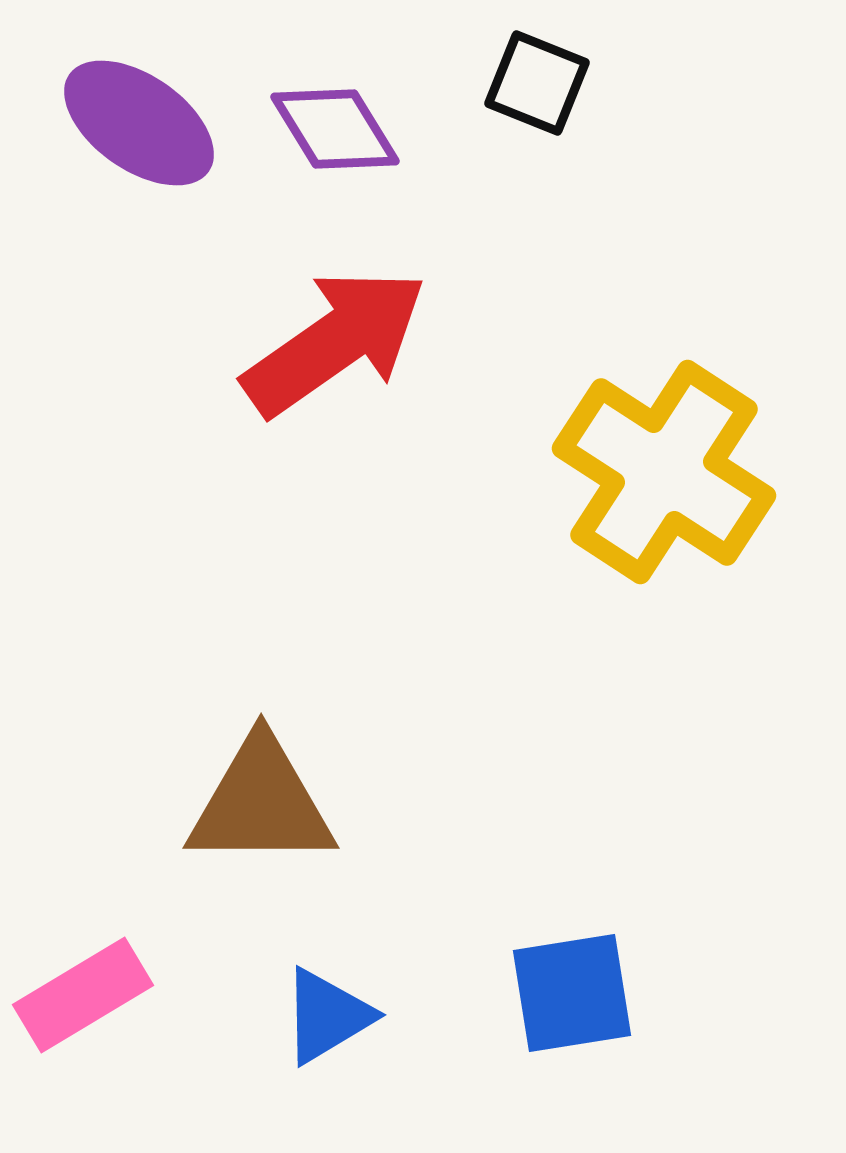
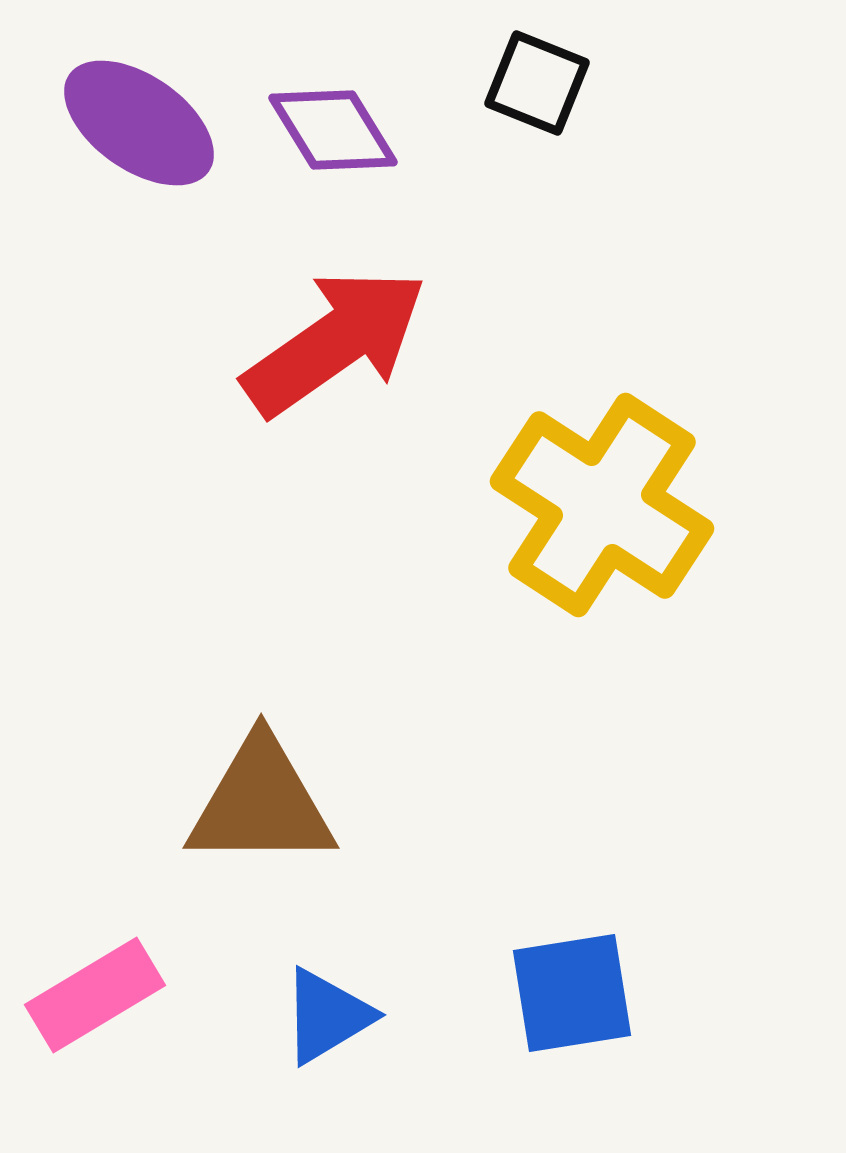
purple diamond: moved 2 px left, 1 px down
yellow cross: moved 62 px left, 33 px down
pink rectangle: moved 12 px right
